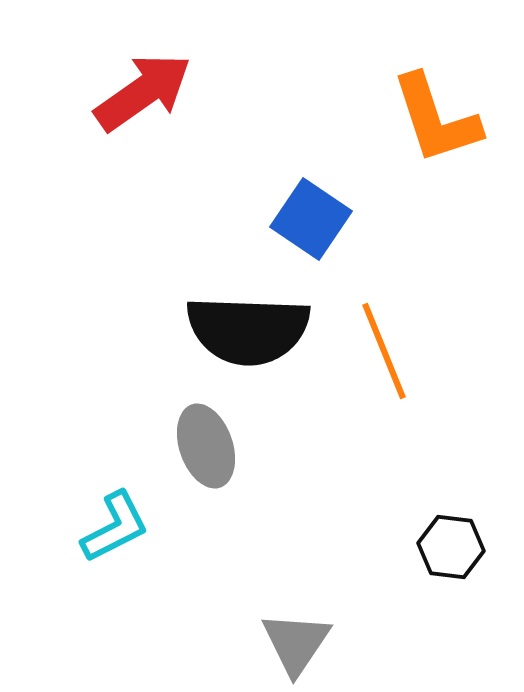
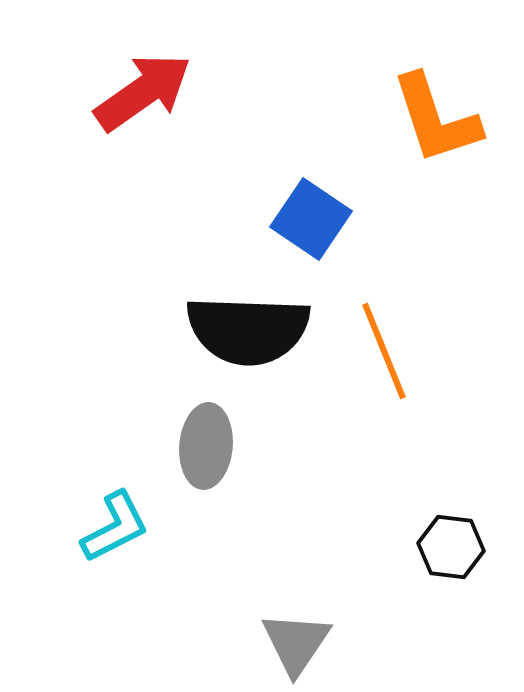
gray ellipse: rotated 24 degrees clockwise
